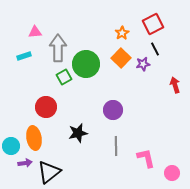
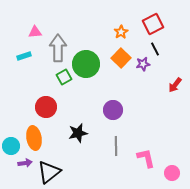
orange star: moved 1 px left, 1 px up
red arrow: rotated 126 degrees counterclockwise
